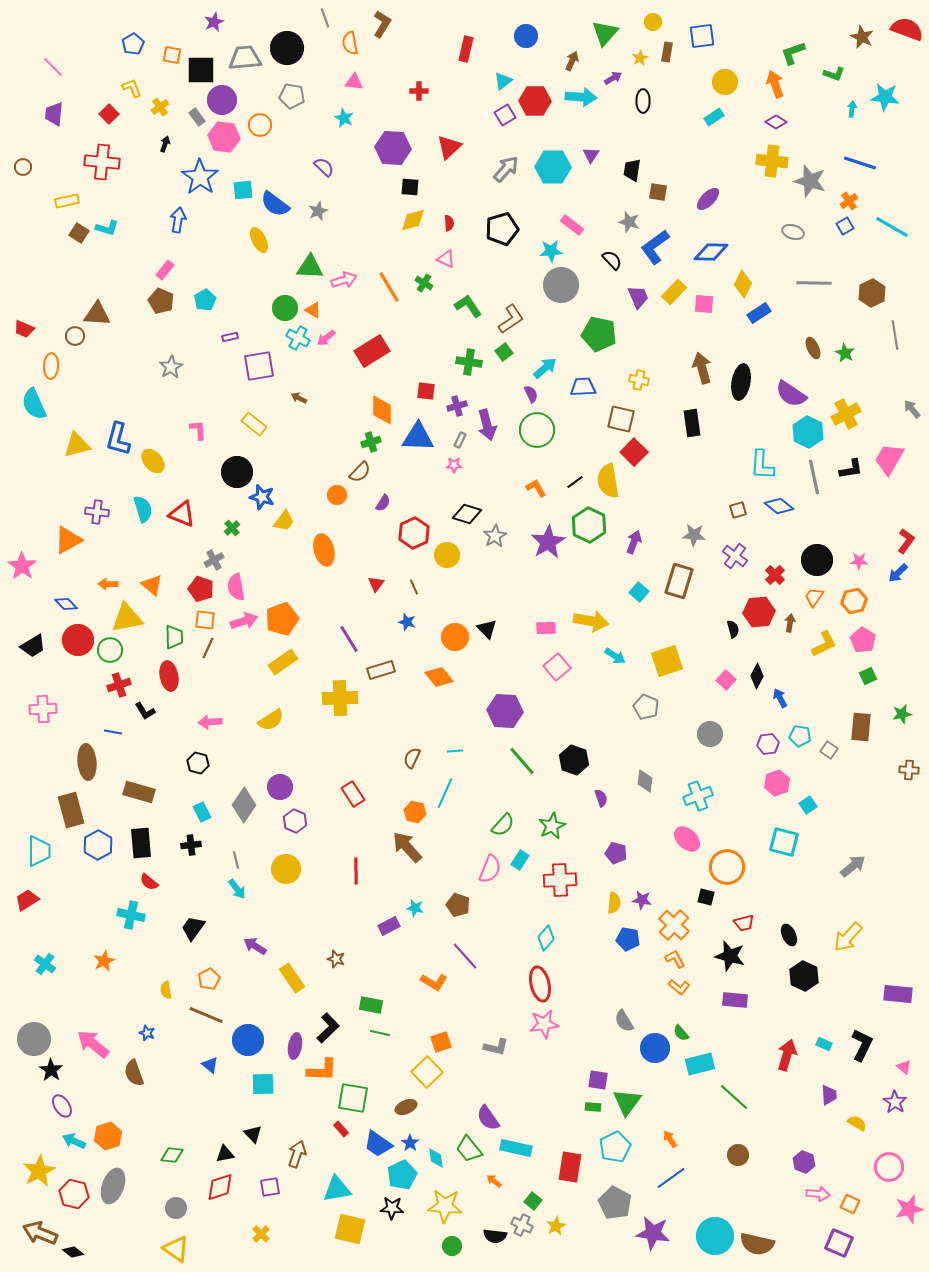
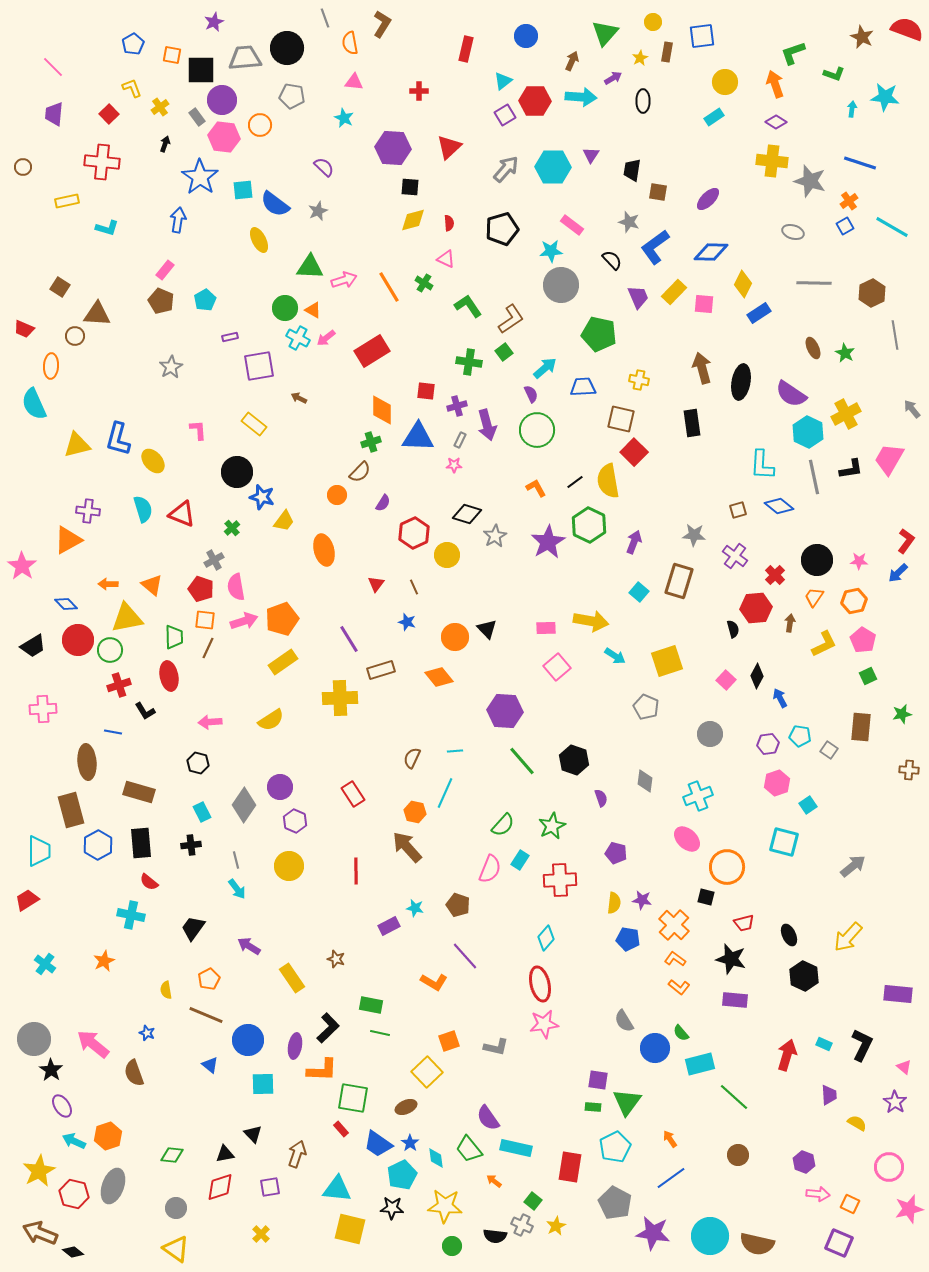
brown square at (79, 233): moved 19 px left, 54 px down
purple cross at (97, 512): moved 9 px left, 1 px up
red hexagon at (759, 612): moved 3 px left, 4 px up
yellow circle at (286, 869): moved 3 px right, 3 px up
purple arrow at (255, 946): moved 6 px left
black star at (730, 956): moved 1 px right, 3 px down
orange L-shape at (675, 959): rotated 25 degrees counterclockwise
orange square at (441, 1042): moved 8 px right, 1 px up
cyan triangle at (337, 1189): rotated 16 degrees clockwise
cyan circle at (715, 1236): moved 5 px left
